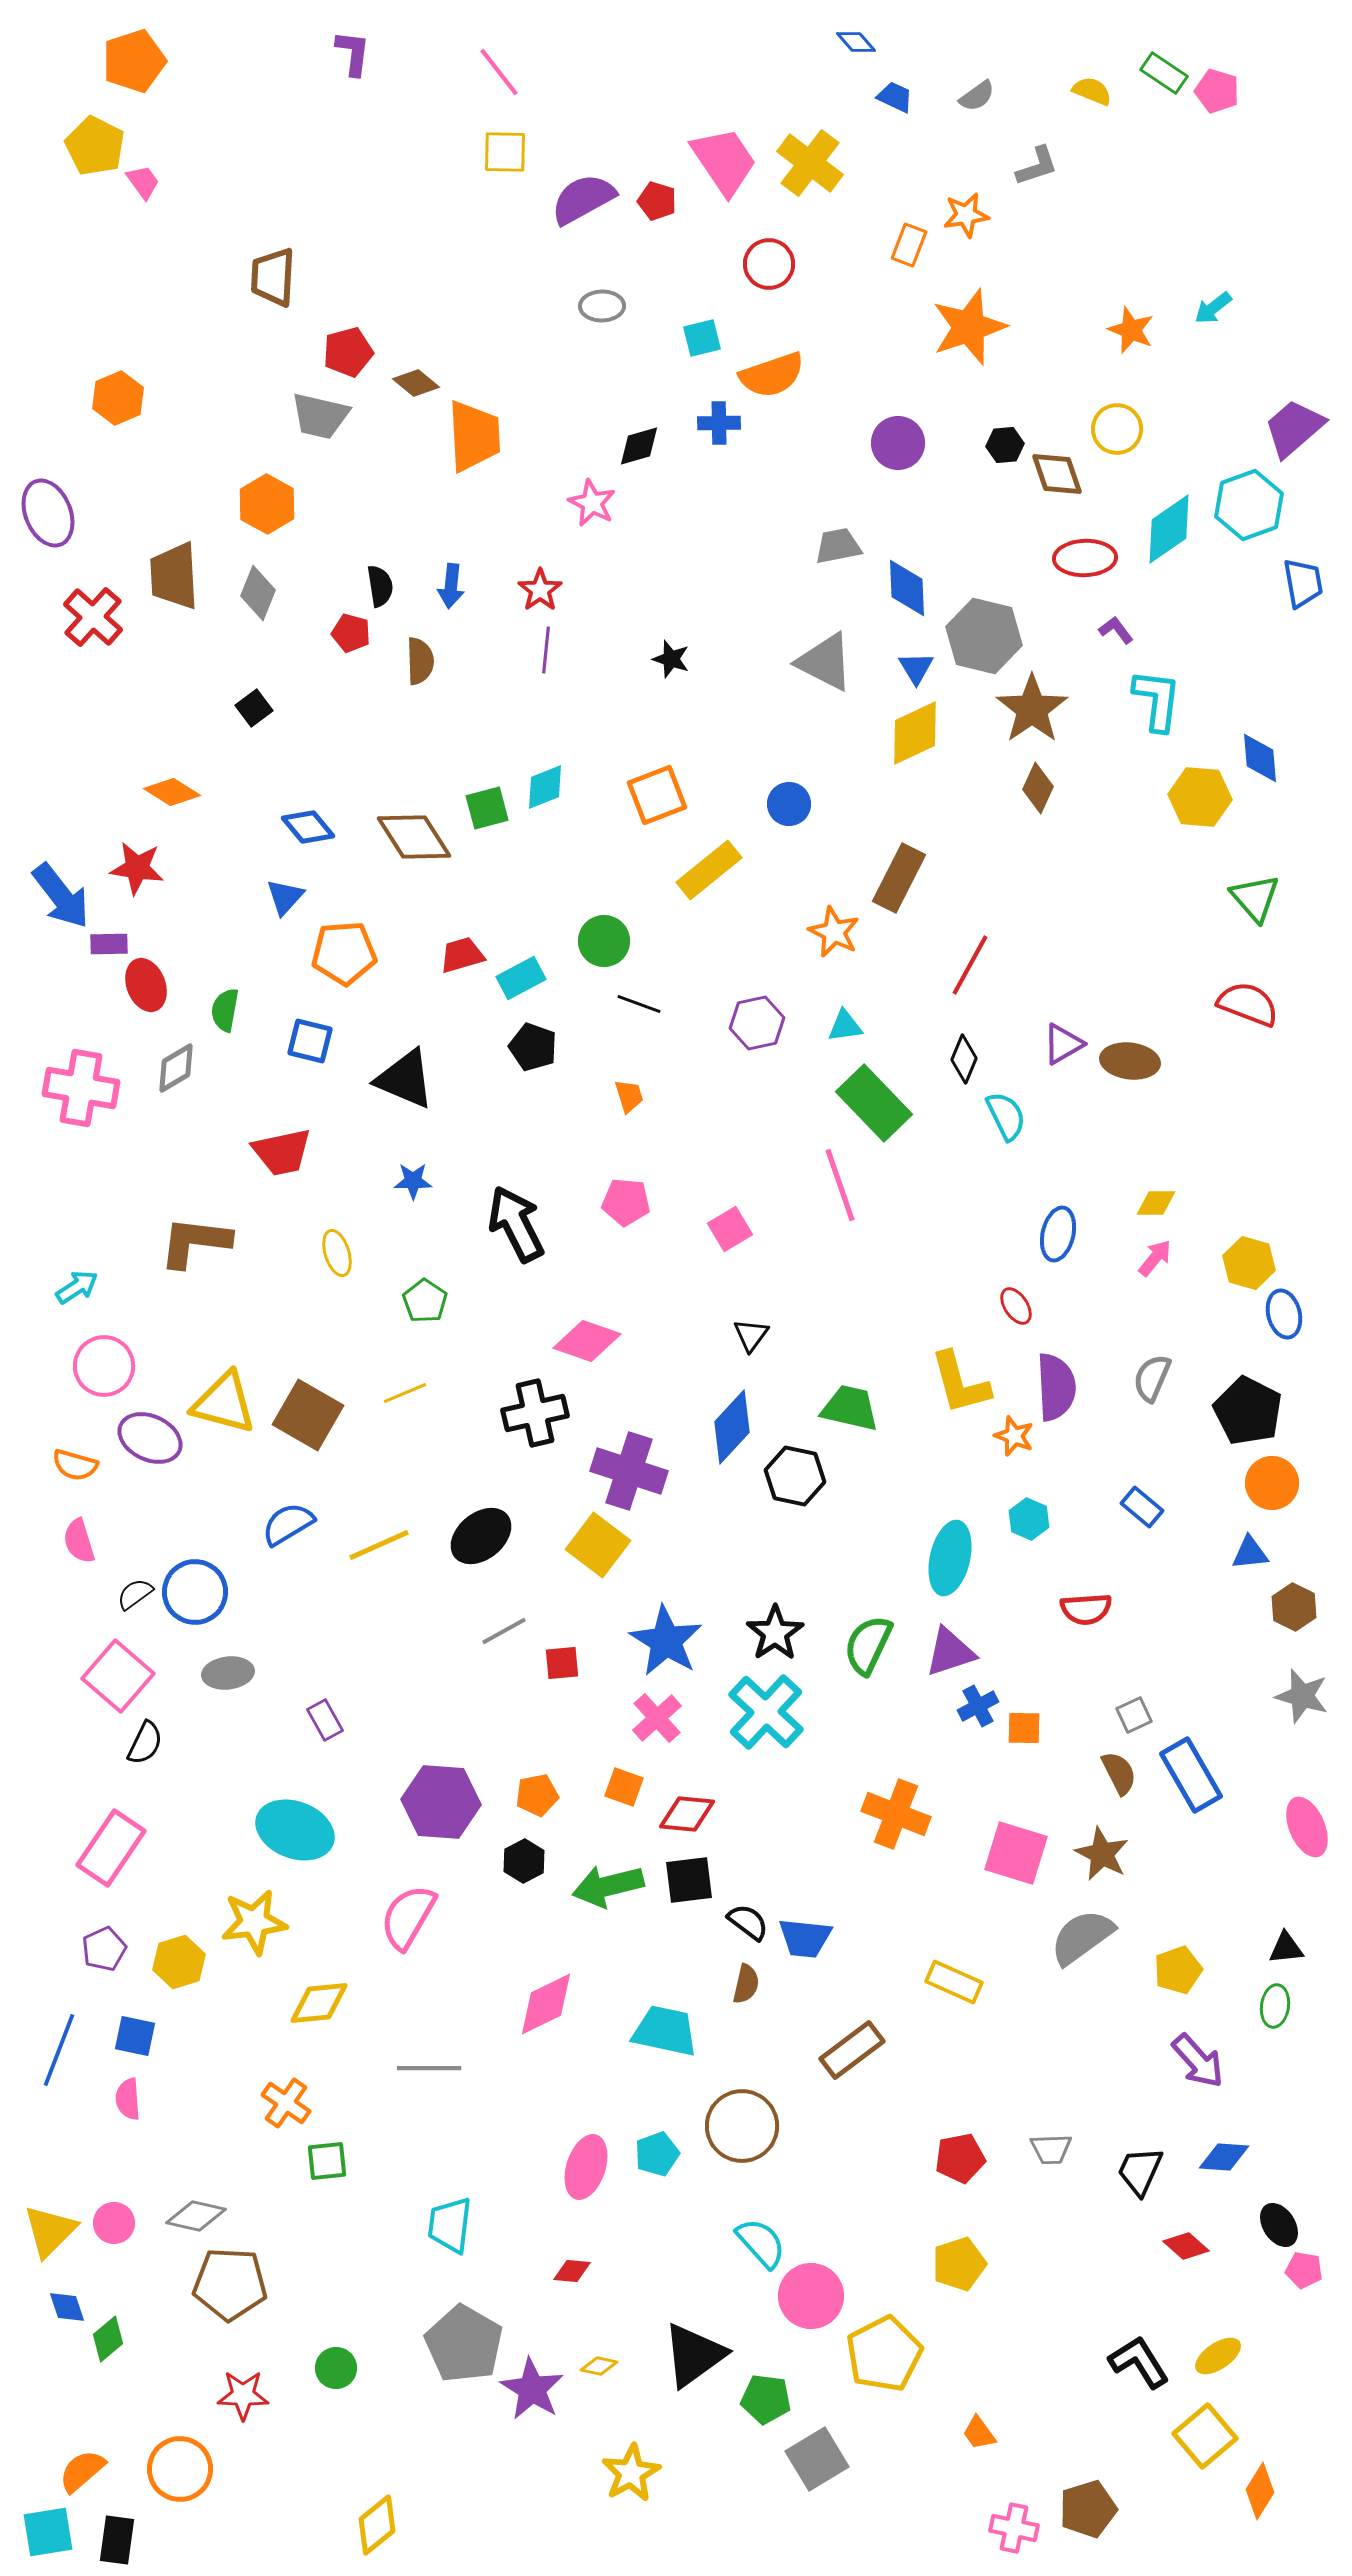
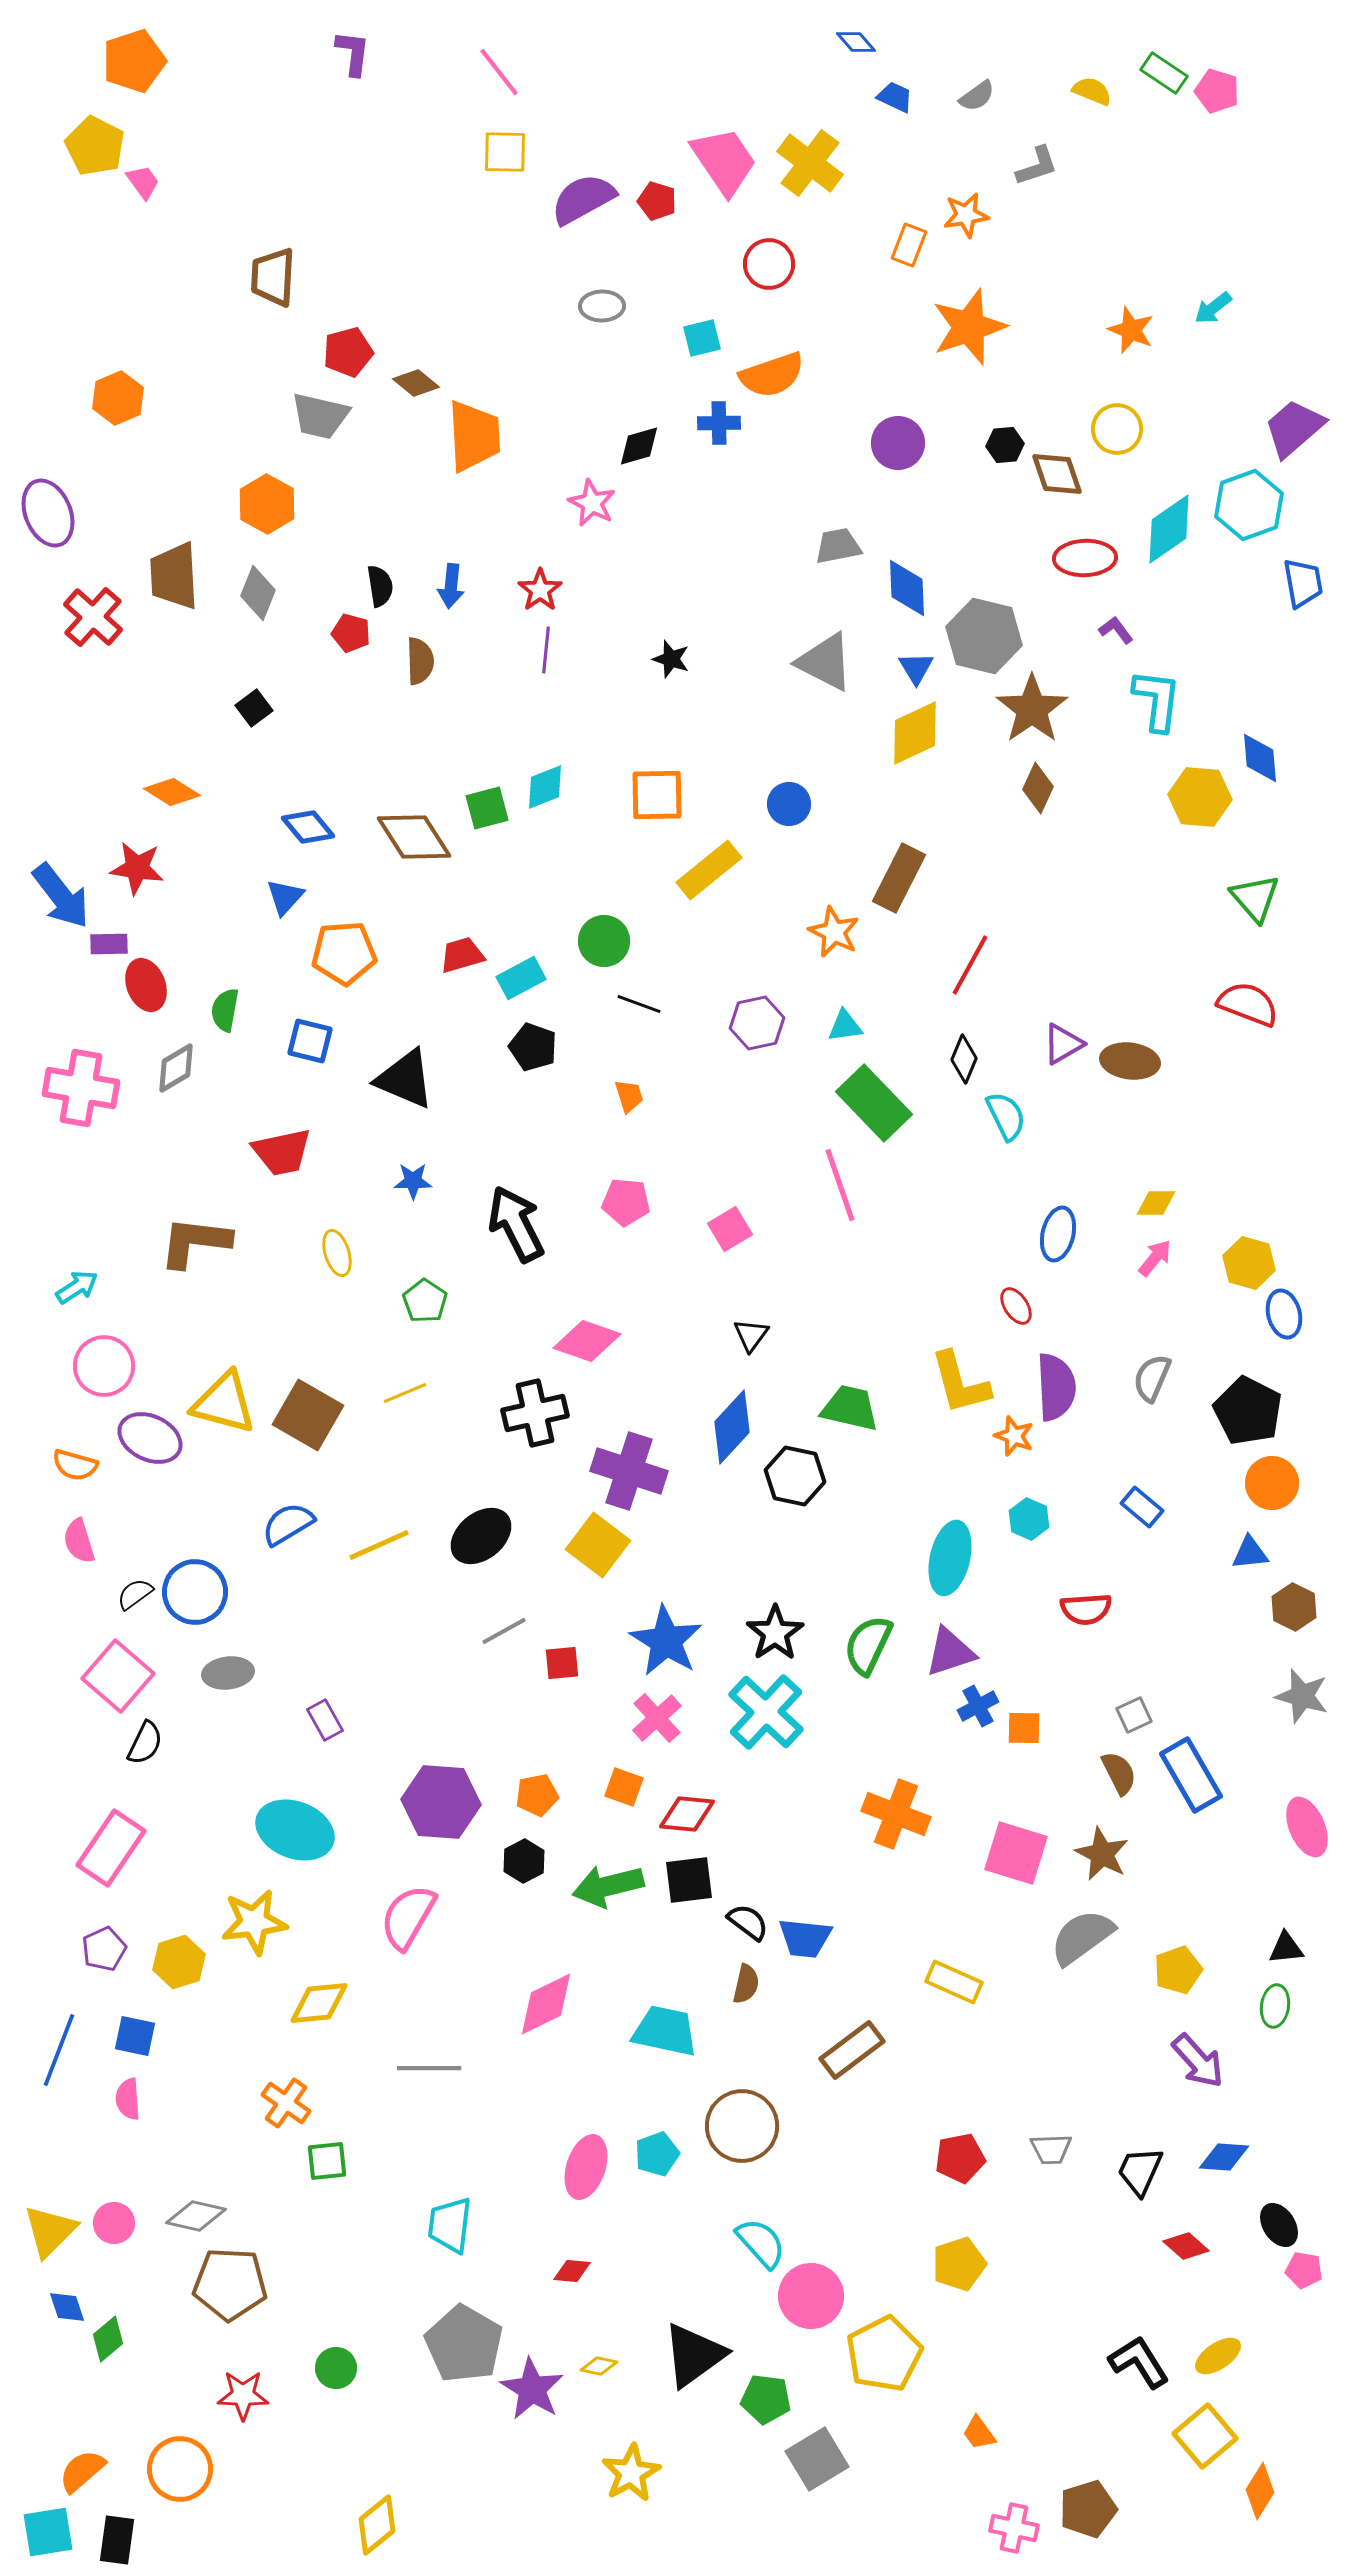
orange square at (657, 795): rotated 20 degrees clockwise
